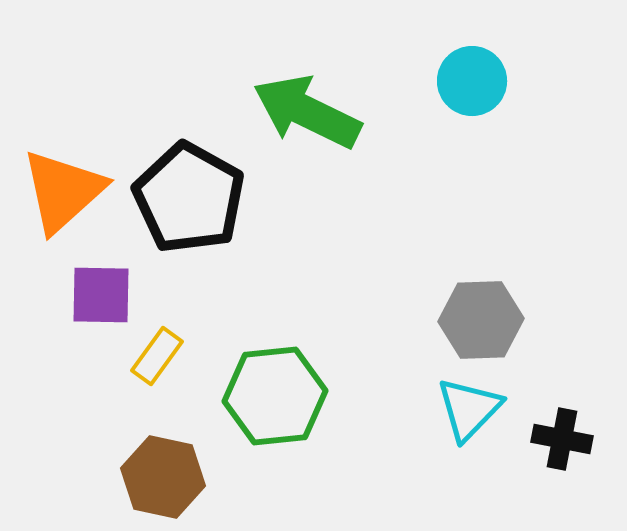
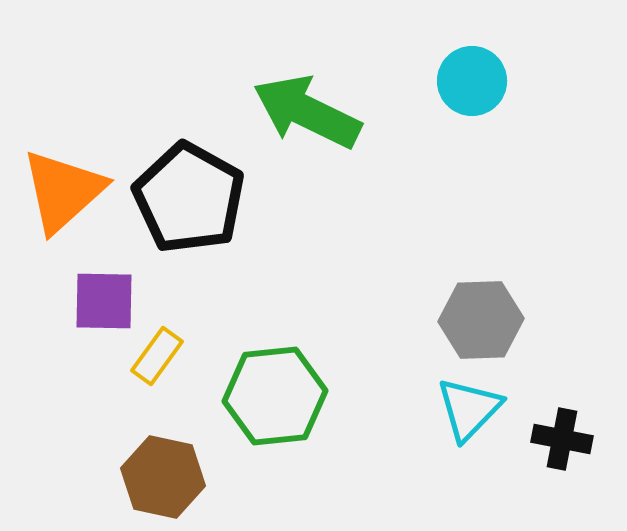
purple square: moved 3 px right, 6 px down
